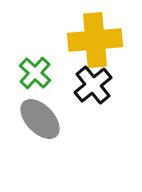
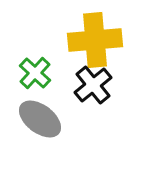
gray ellipse: rotated 9 degrees counterclockwise
